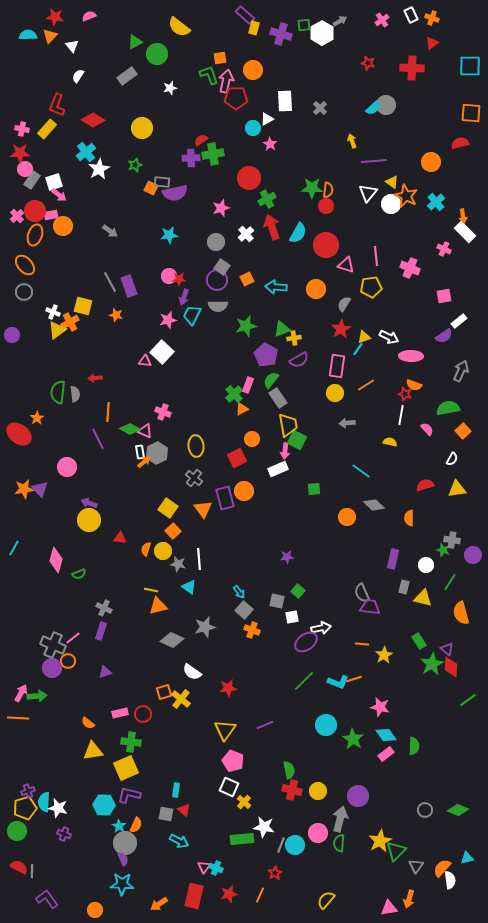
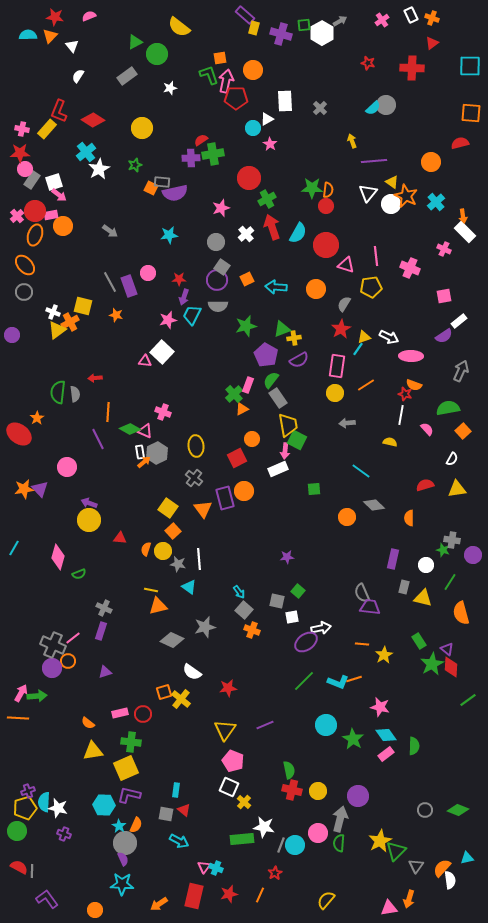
red L-shape at (57, 105): moved 2 px right, 6 px down
pink circle at (169, 276): moved 21 px left, 3 px up
pink diamond at (56, 560): moved 2 px right, 3 px up
